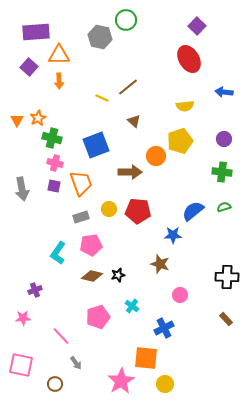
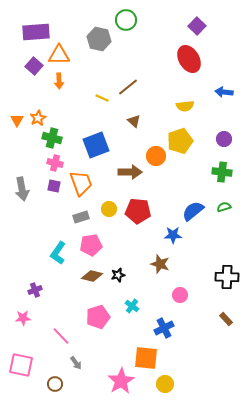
gray hexagon at (100, 37): moved 1 px left, 2 px down
purple square at (29, 67): moved 5 px right, 1 px up
